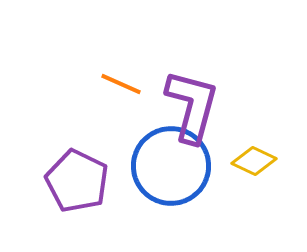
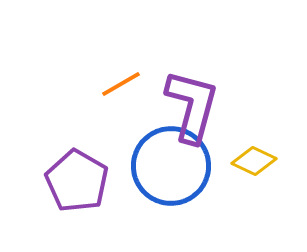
orange line: rotated 54 degrees counterclockwise
purple pentagon: rotated 4 degrees clockwise
